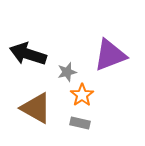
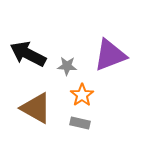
black arrow: rotated 9 degrees clockwise
gray star: moved 6 px up; rotated 18 degrees clockwise
